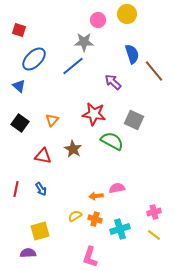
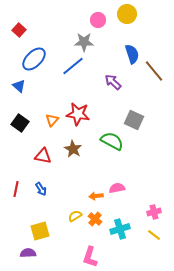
red square: rotated 24 degrees clockwise
red star: moved 16 px left
orange cross: rotated 24 degrees clockwise
